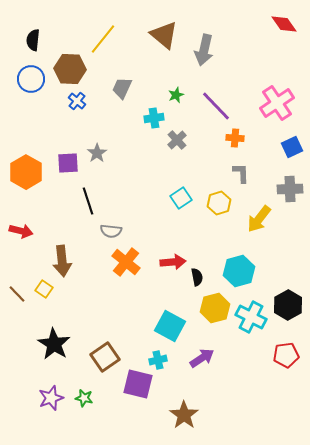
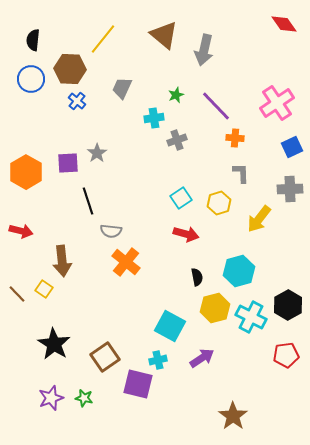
gray cross at (177, 140): rotated 24 degrees clockwise
red arrow at (173, 262): moved 13 px right, 28 px up; rotated 20 degrees clockwise
brown star at (184, 415): moved 49 px right, 1 px down
